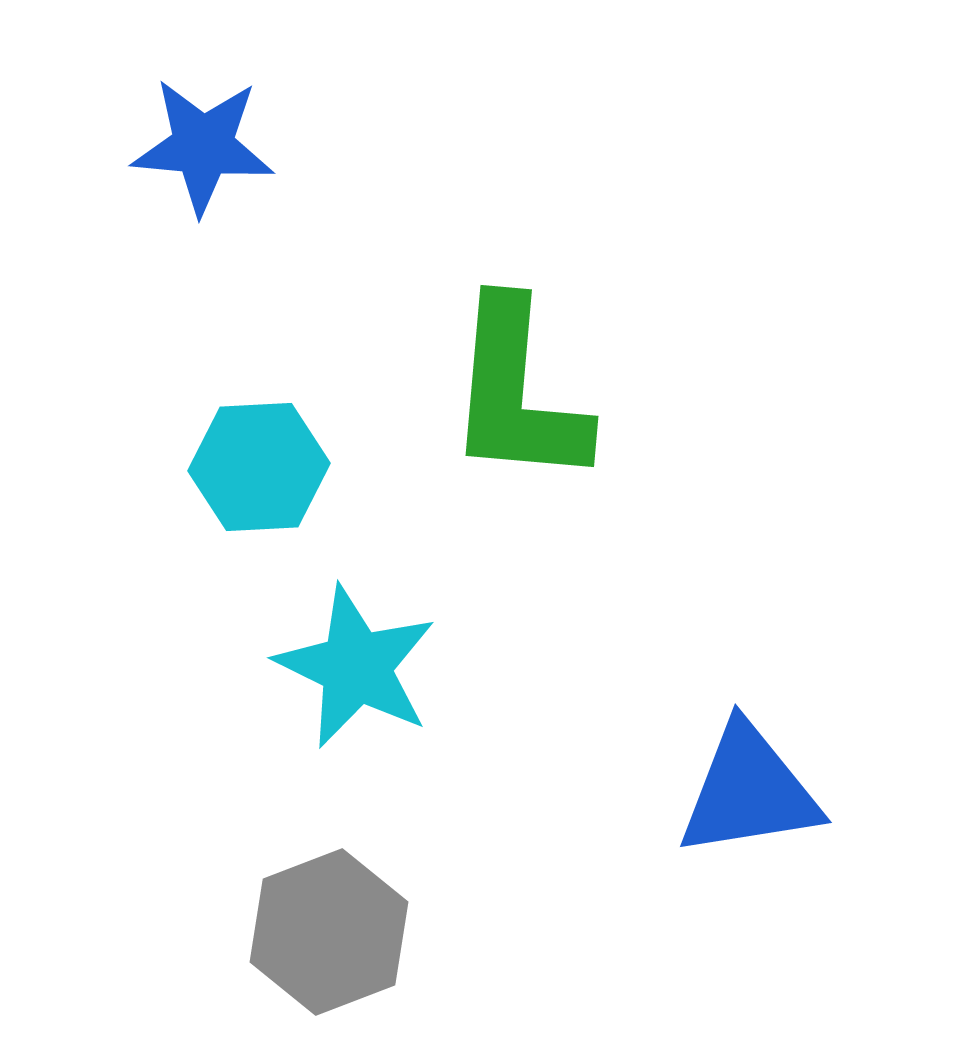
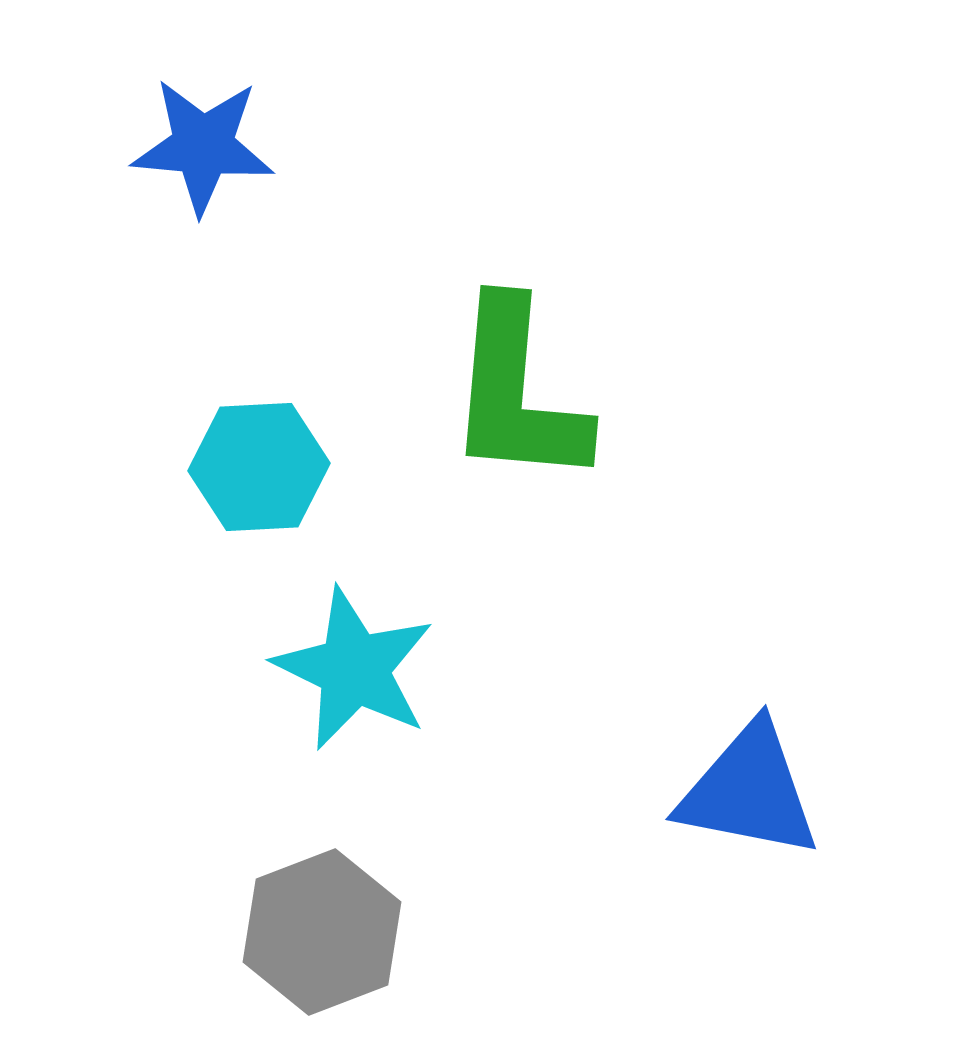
cyan star: moved 2 px left, 2 px down
blue triangle: rotated 20 degrees clockwise
gray hexagon: moved 7 px left
